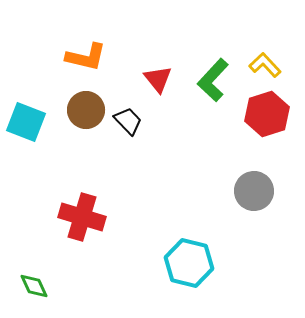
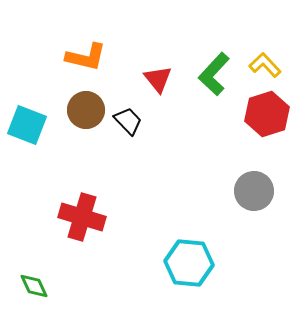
green L-shape: moved 1 px right, 6 px up
cyan square: moved 1 px right, 3 px down
cyan hexagon: rotated 9 degrees counterclockwise
